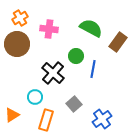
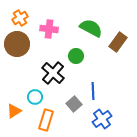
blue line: moved 22 px down; rotated 12 degrees counterclockwise
orange triangle: moved 2 px right, 4 px up
